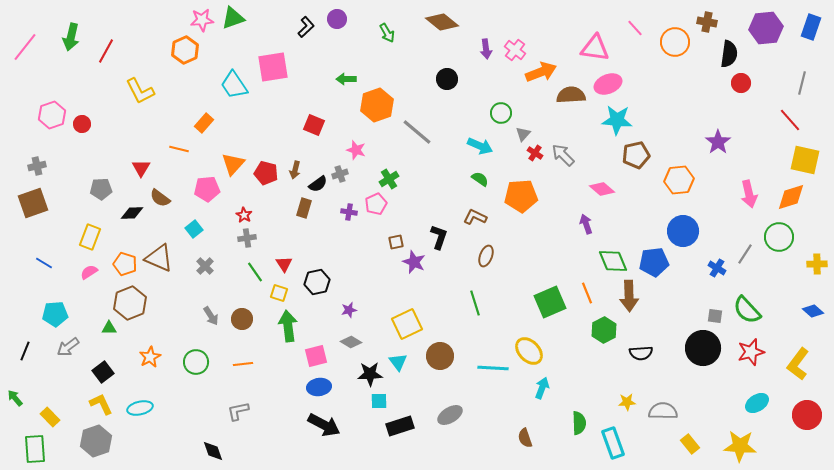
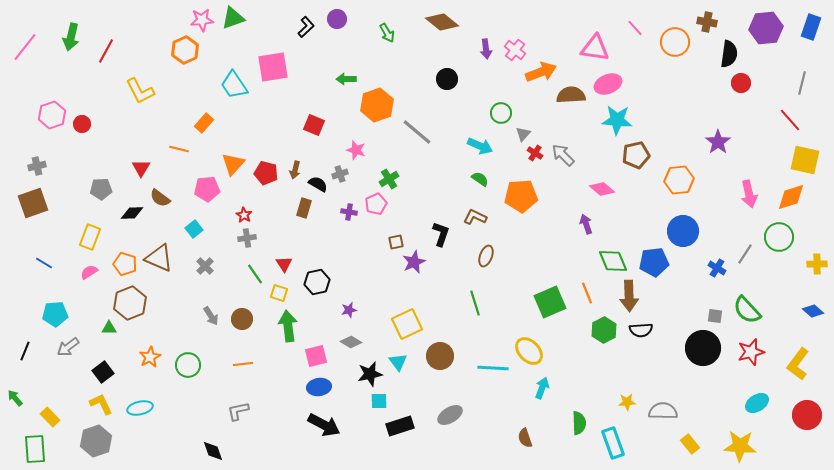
black semicircle at (318, 184): rotated 114 degrees counterclockwise
black L-shape at (439, 237): moved 2 px right, 3 px up
purple star at (414, 262): rotated 25 degrees clockwise
green line at (255, 272): moved 2 px down
black semicircle at (641, 353): moved 23 px up
green circle at (196, 362): moved 8 px left, 3 px down
black star at (370, 374): rotated 10 degrees counterclockwise
